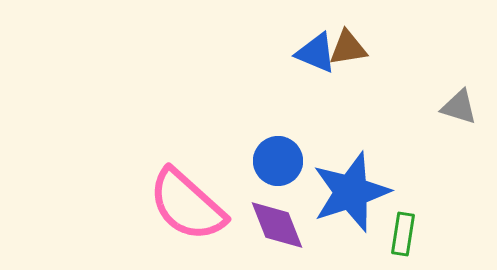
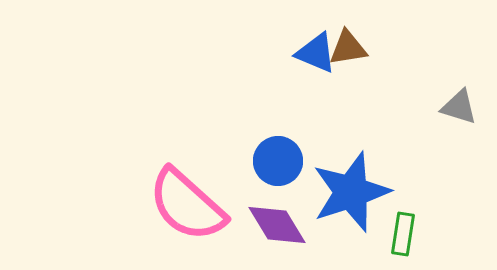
purple diamond: rotated 10 degrees counterclockwise
